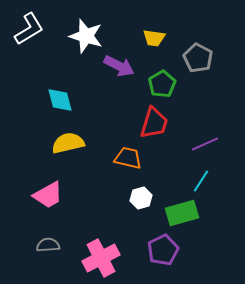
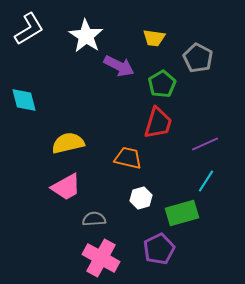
white star: rotated 16 degrees clockwise
cyan diamond: moved 36 px left
red trapezoid: moved 4 px right
cyan line: moved 5 px right
pink trapezoid: moved 18 px right, 8 px up
gray semicircle: moved 46 px right, 26 px up
purple pentagon: moved 4 px left, 1 px up
pink cross: rotated 33 degrees counterclockwise
